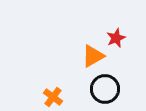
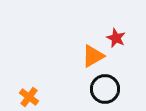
red star: rotated 24 degrees counterclockwise
orange cross: moved 24 px left
